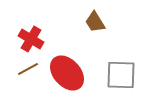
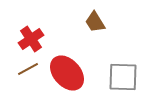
red cross: rotated 25 degrees clockwise
gray square: moved 2 px right, 2 px down
